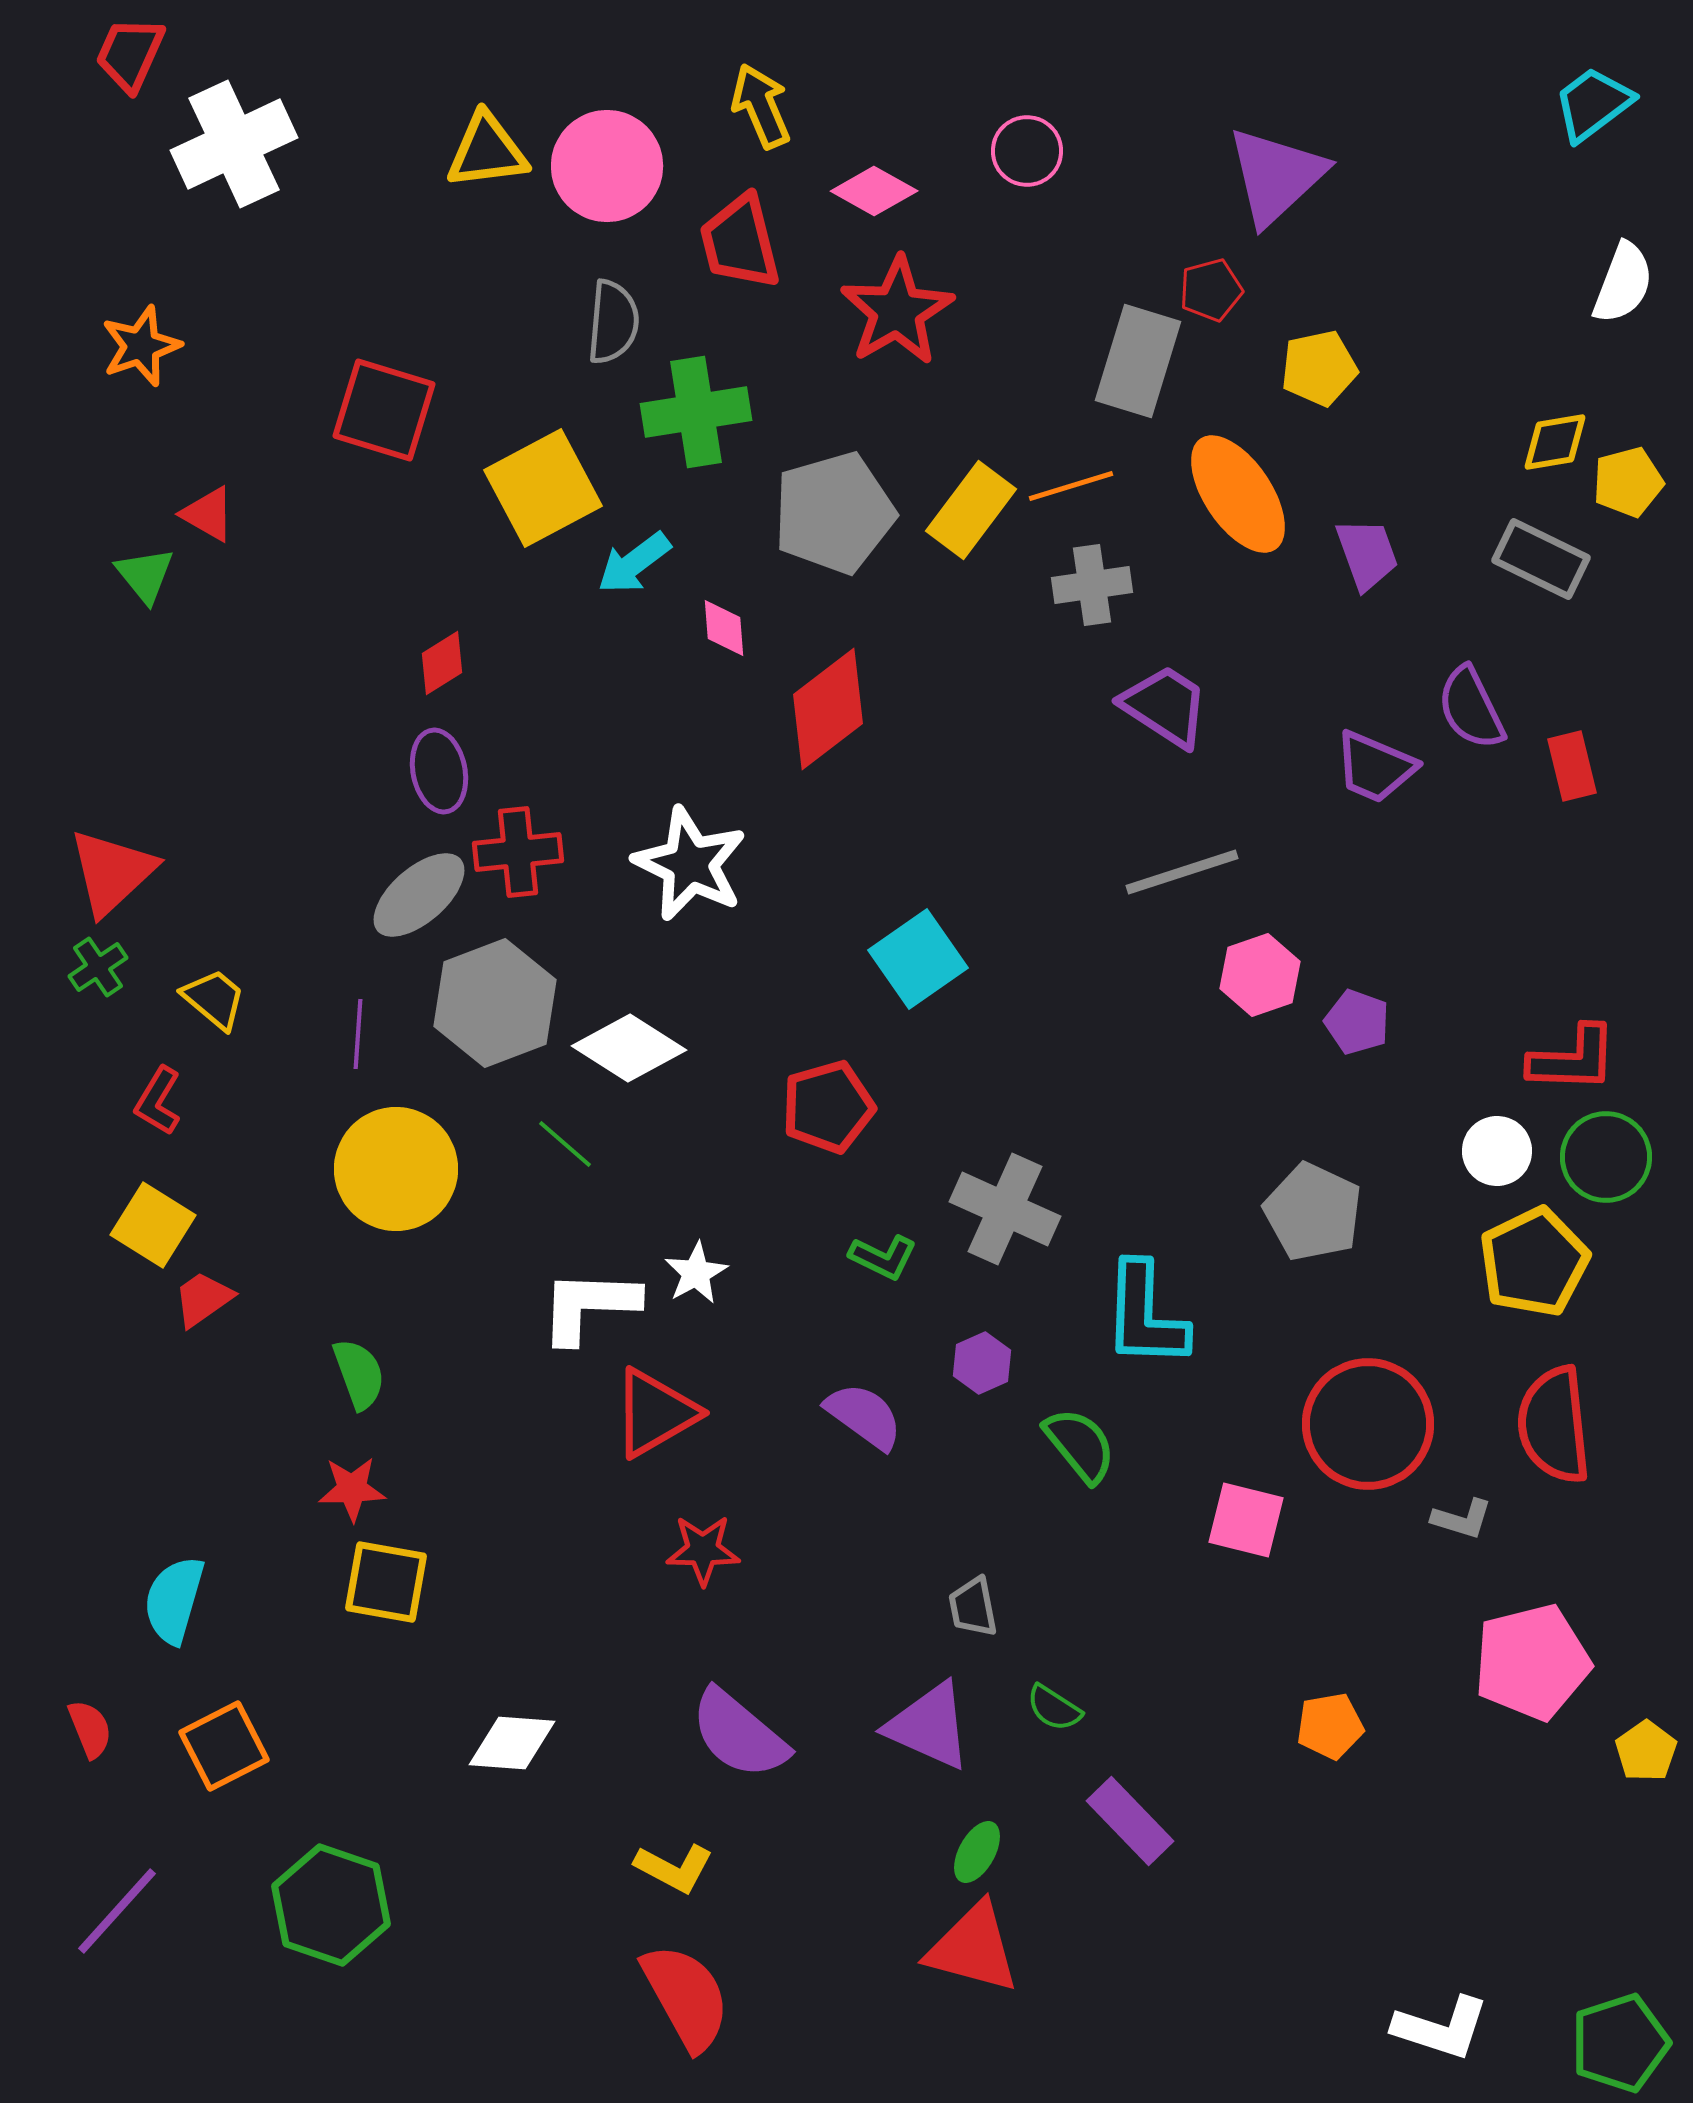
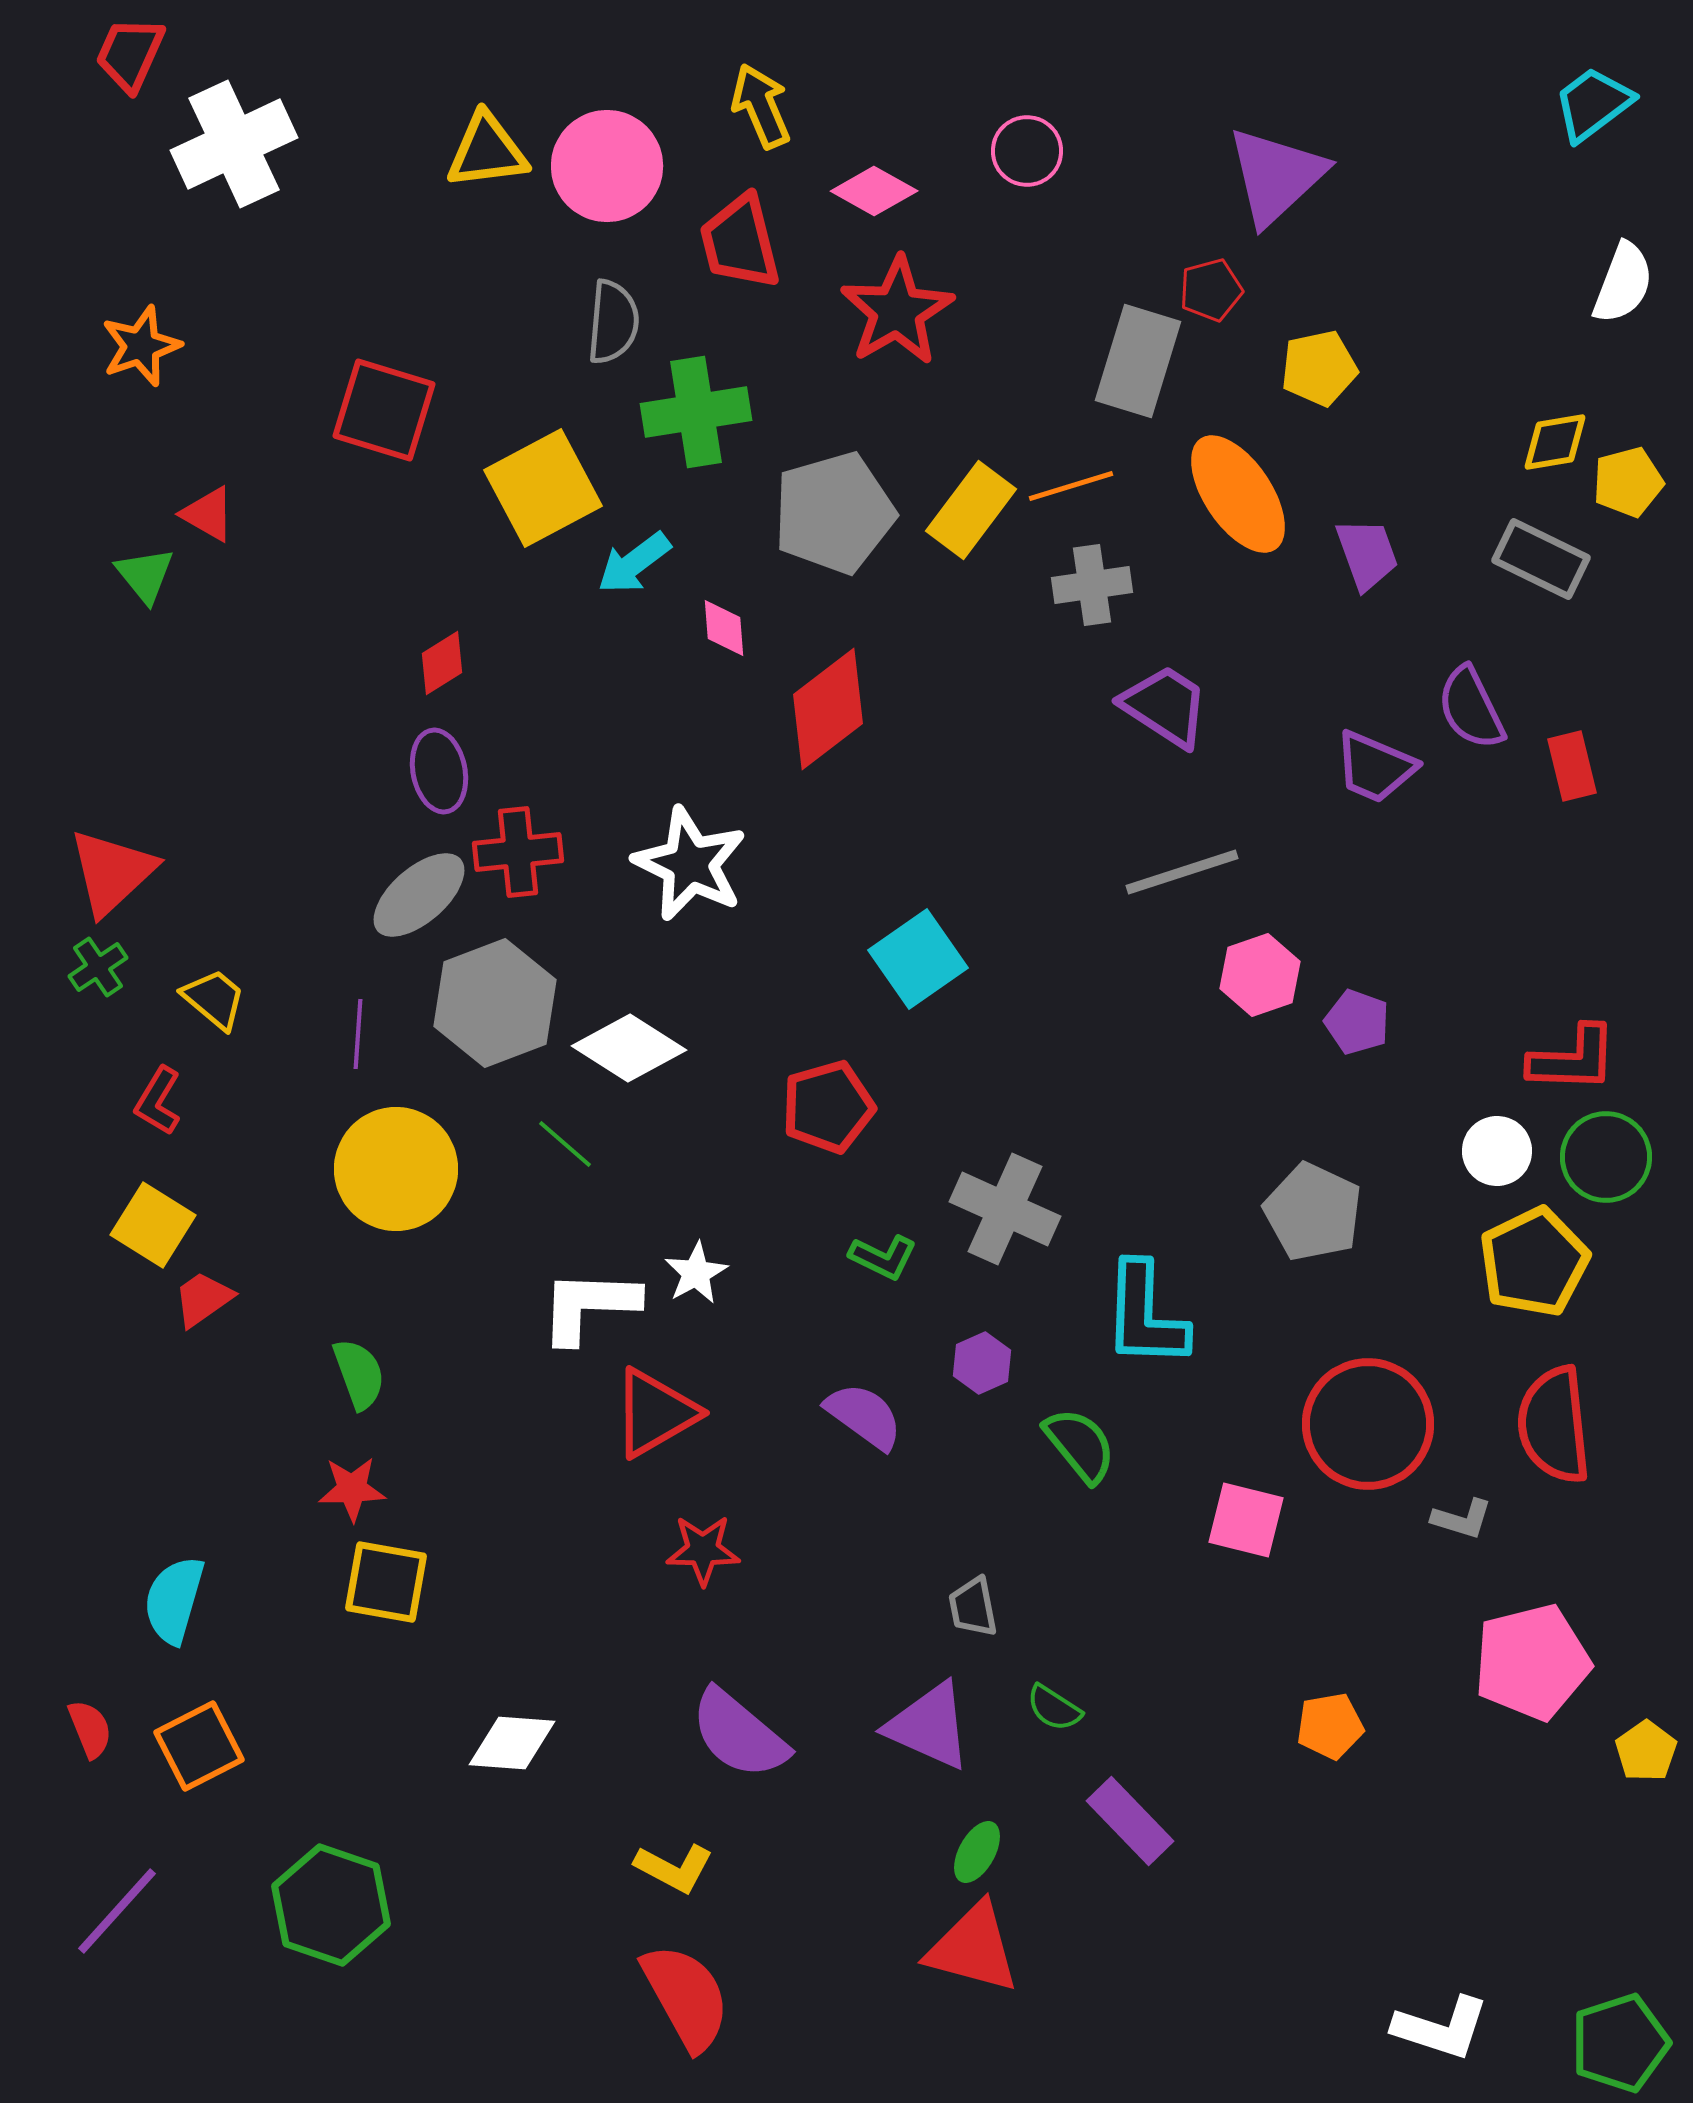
orange square at (224, 1746): moved 25 px left
